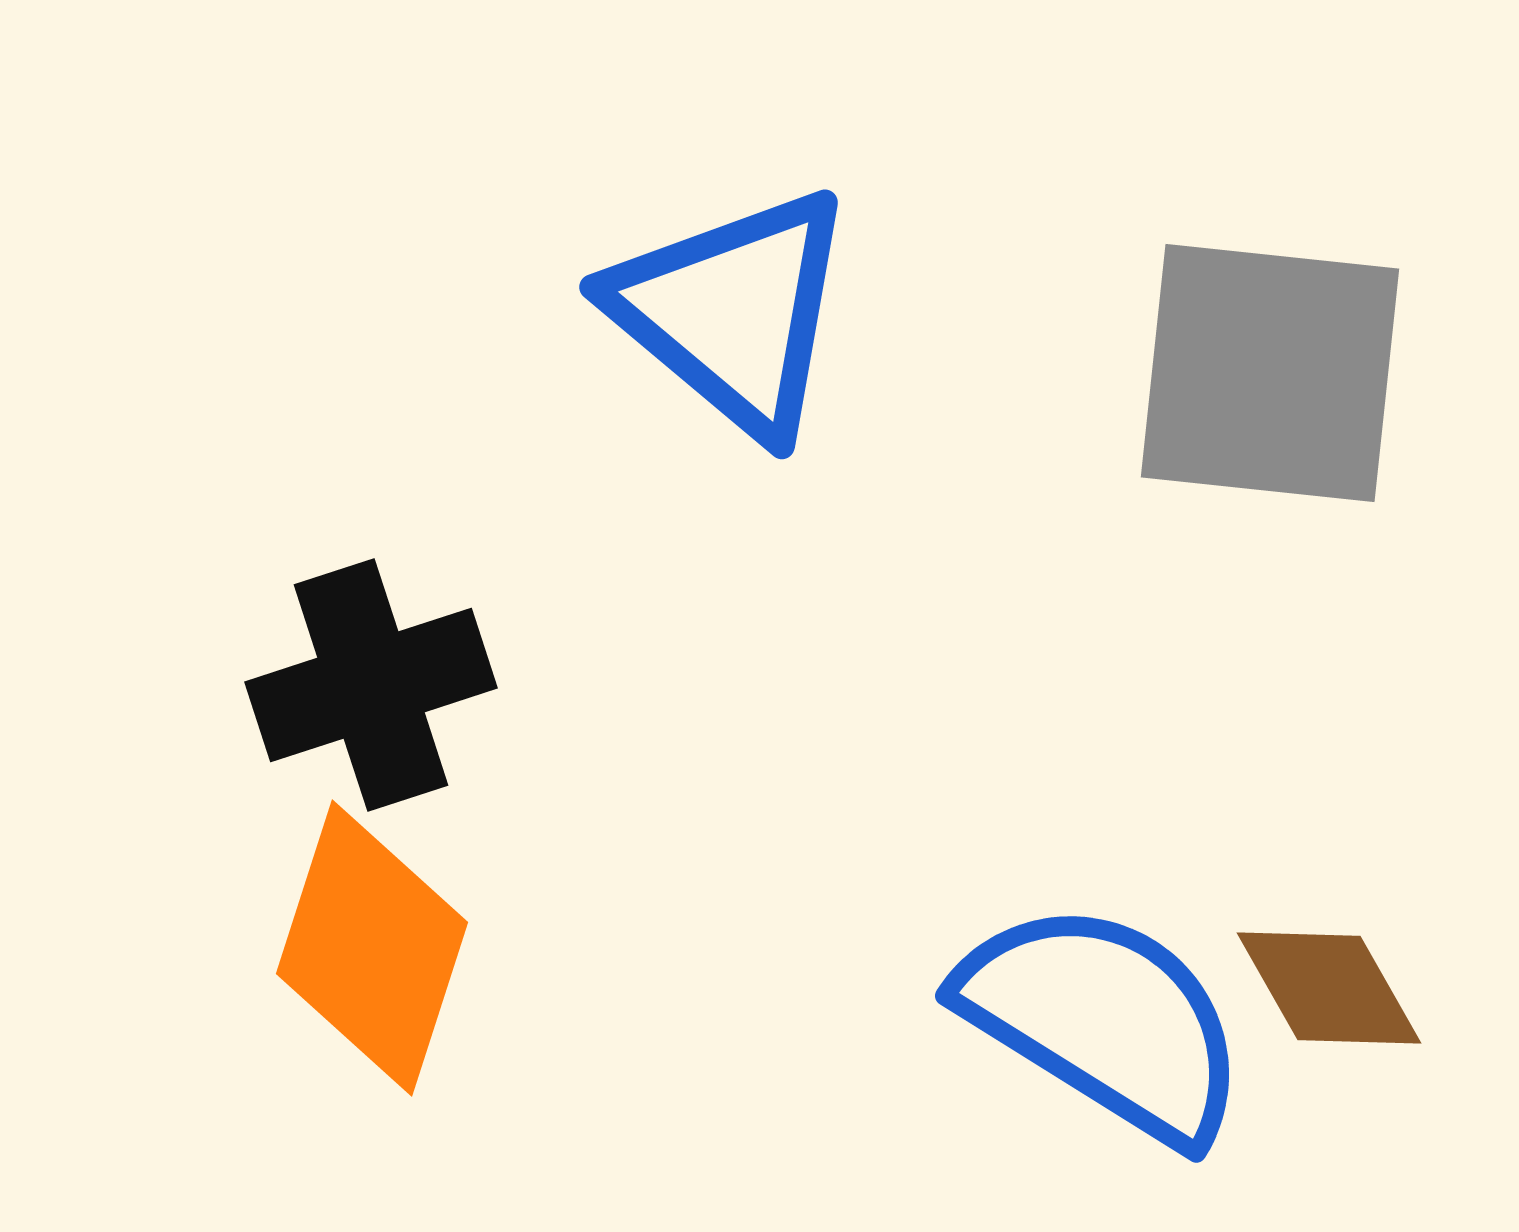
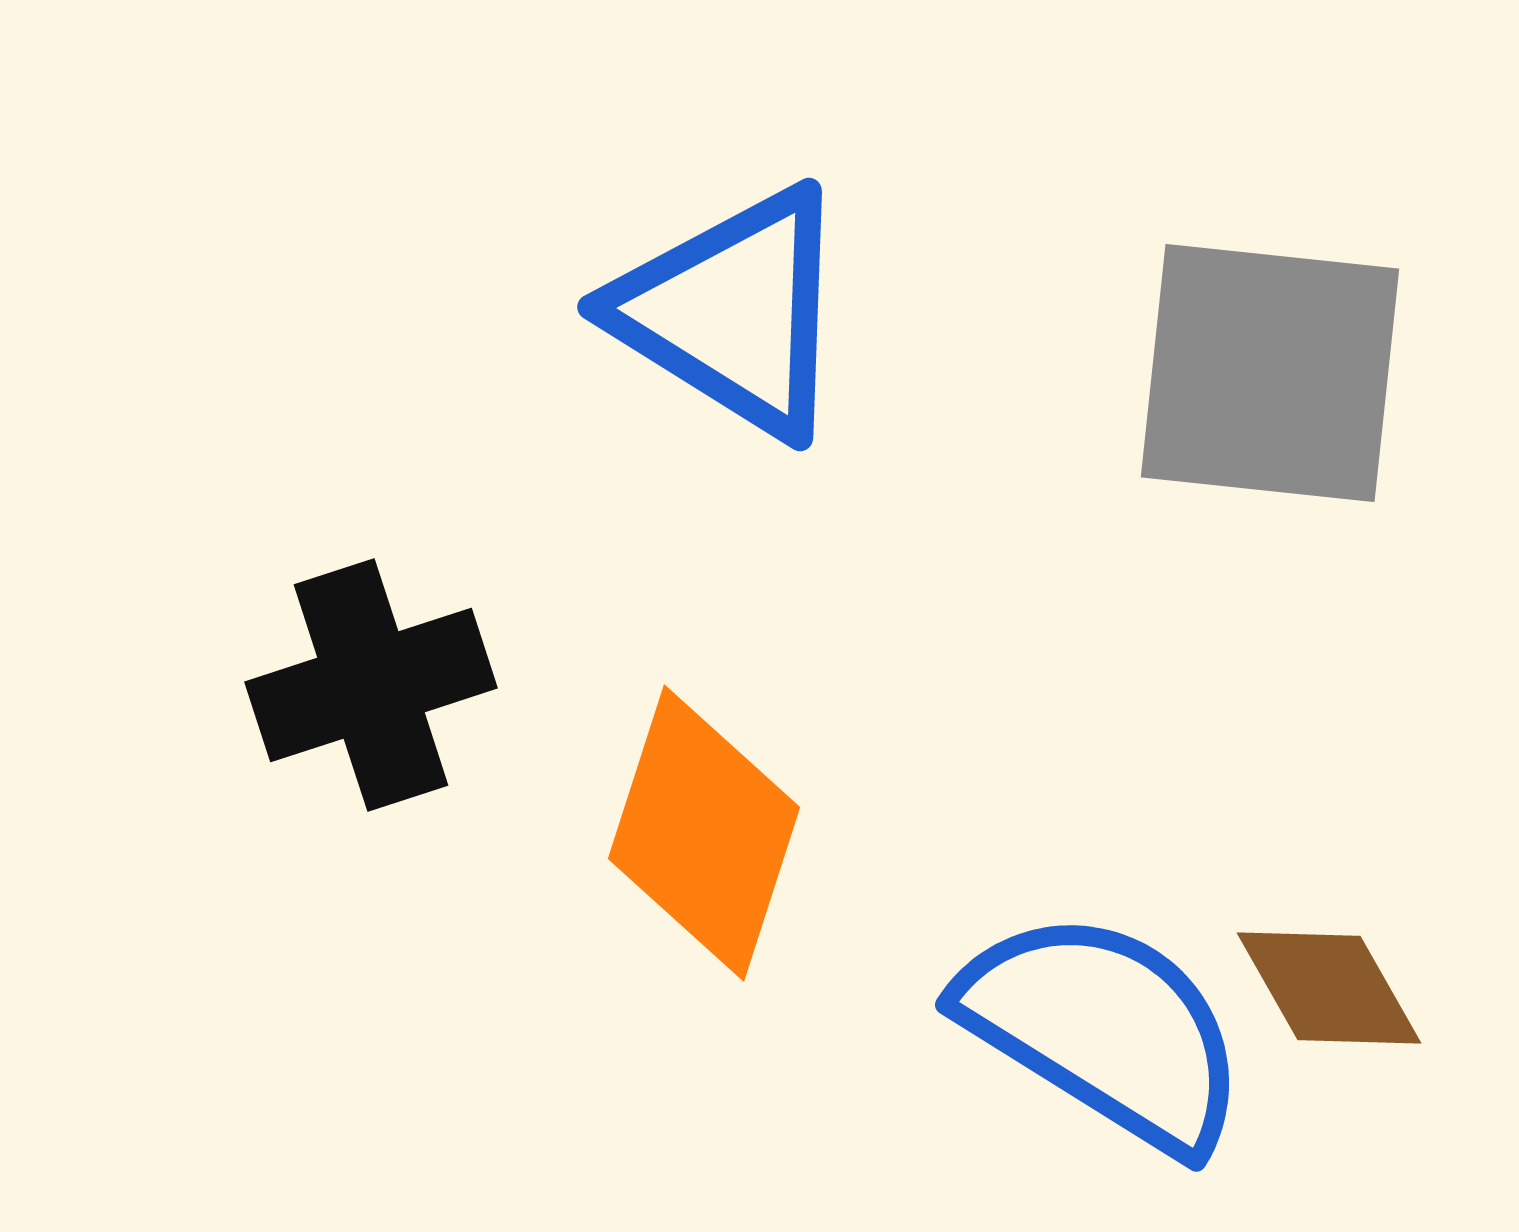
blue triangle: rotated 8 degrees counterclockwise
orange diamond: moved 332 px right, 115 px up
blue semicircle: moved 9 px down
